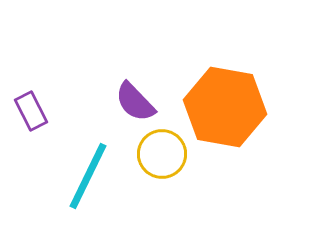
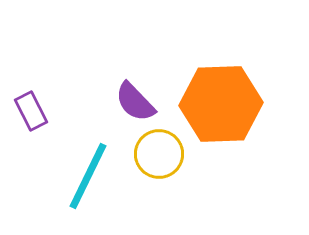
orange hexagon: moved 4 px left, 3 px up; rotated 12 degrees counterclockwise
yellow circle: moved 3 px left
